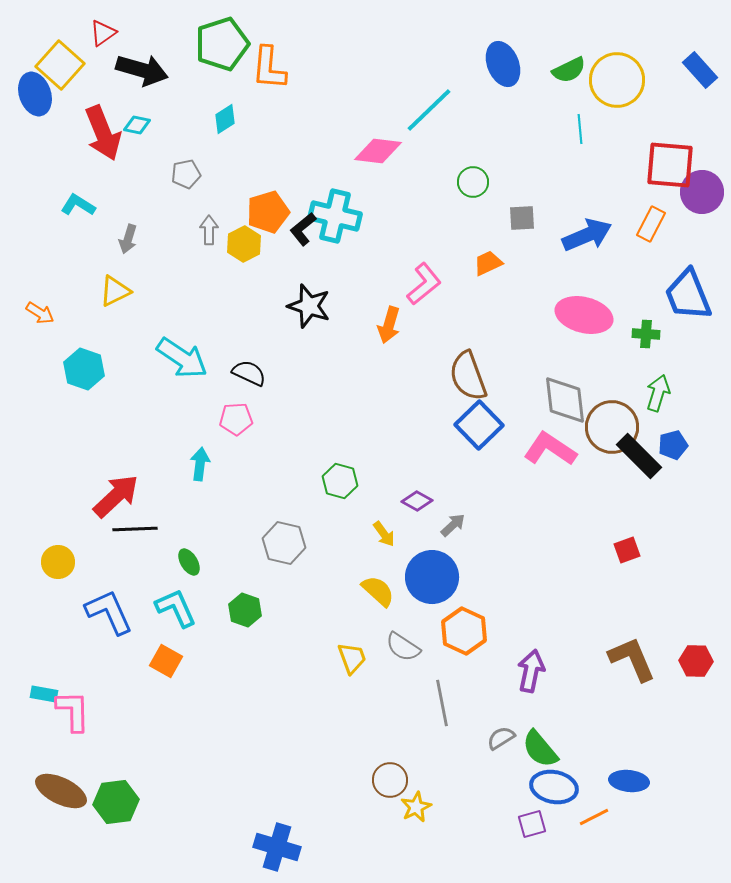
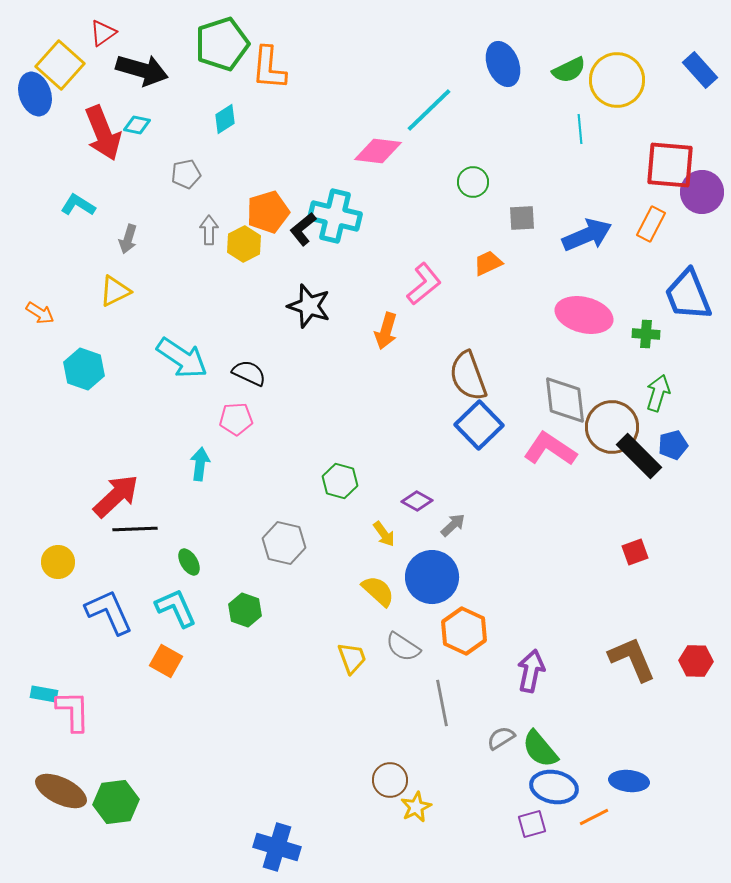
orange arrow at (389, 325): moved 3 px left, 6 px down
red square at (627, 550): moved 8 px right, 2 px down
